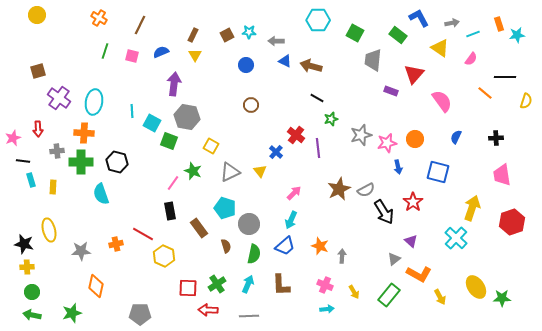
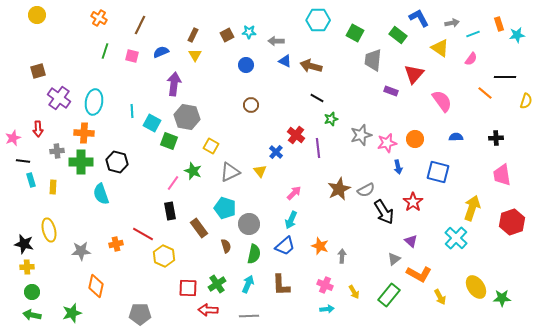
blue semicircle at (456, 137): rotated 64 degrees clockwise
